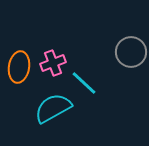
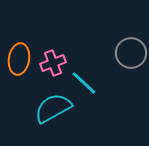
gray circle: moved 1 px down
orange ellipse: moved 8 px up
